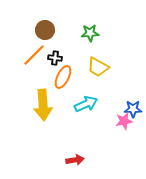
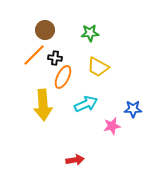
pink star: moved 12 px left, 5 px down
